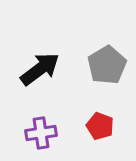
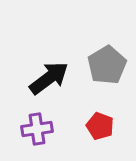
black arrow: moved 9 px right, 9 px down
purple cross: moved 4 px left, 4 px up
